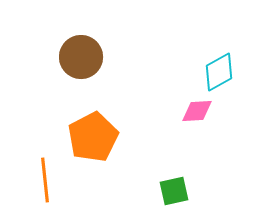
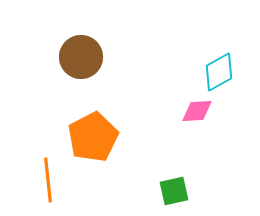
orange line: moved 3 px right
